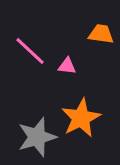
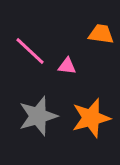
orange star: moved 10 px right; rotated 12 degrees clockwise
gray star: moved 1 px right, 21 px up
